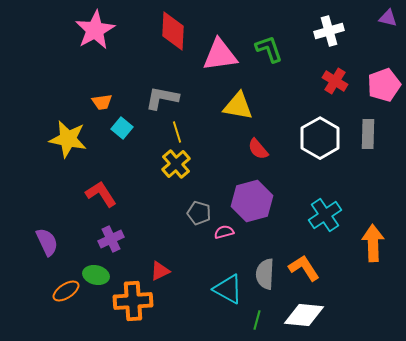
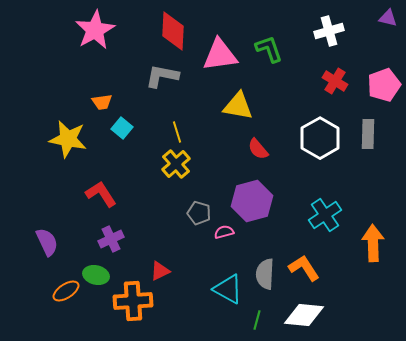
gray L-shape: moved 22 px up
